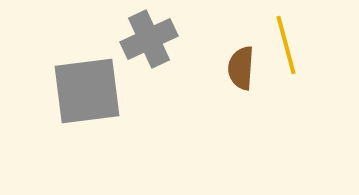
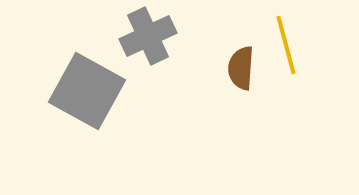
gray cross: moved 1 px left, 3 px up
gray square: rotated 36 degrees clockwise
